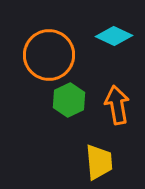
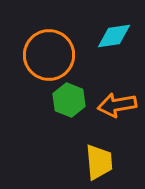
cyan diamond: rotated 33 degrees counterclockwise
green hexagon: rotated 12 degrees counterclockwise
orange arrow: rotated 90 degrees counterclockwise
